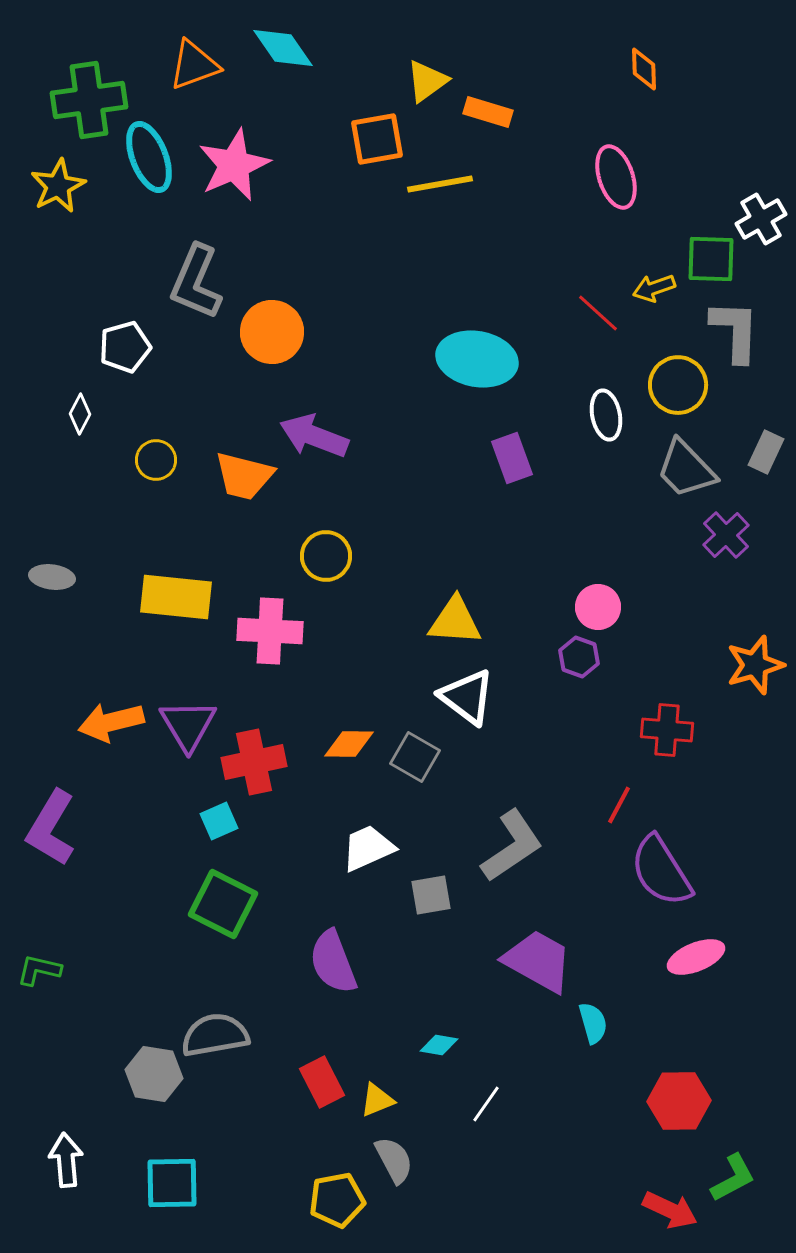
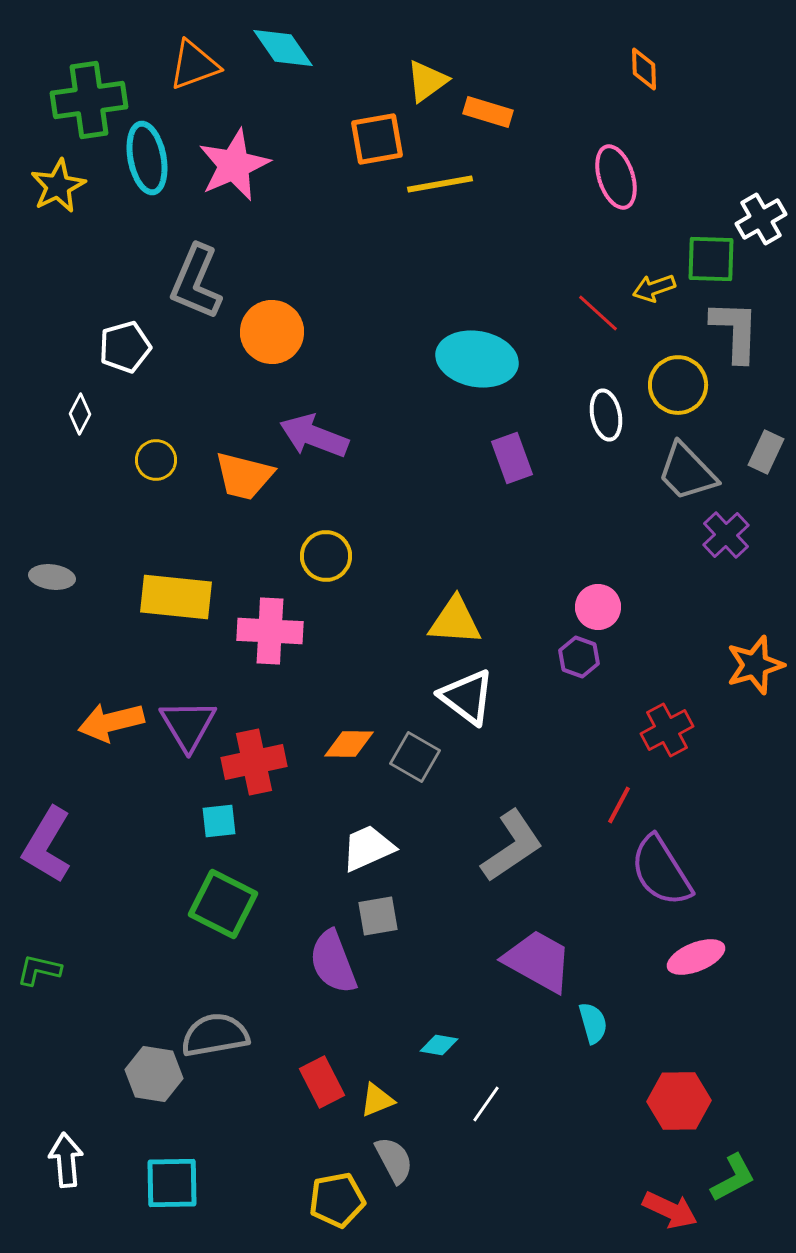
cyan ellipse at (149, 157): moved 2 px left, 1 px down; rotated 10 degrees clockwise
gray trapezoid at (686, 469): moved 1 px right, 3 px down
red cross at (667, 730): rotated 33 degrees counterclockwise
cyan square at (219, 821): rotated 18 degrees clockwise
purple L-shape at (51, 828): moved 4 px left, 17 px down
gray square at (431, 895): moved 53 px left, 21 px down
